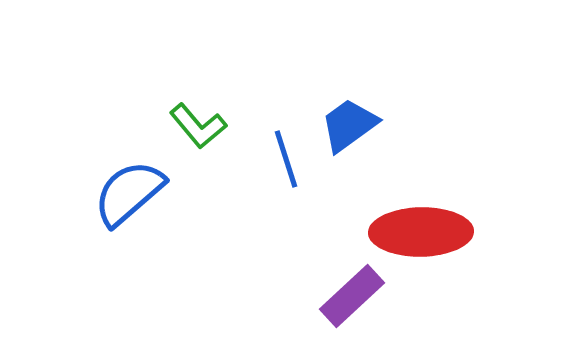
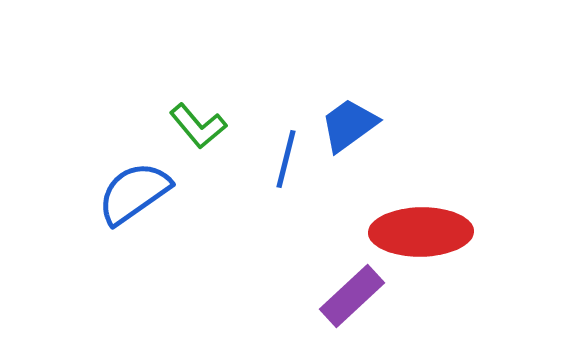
blue line: rotated 32 degrees clockwise
blue semicircle: moved 5 px right; rotated 6 degrees clockwise
